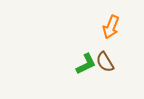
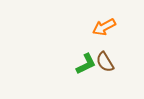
orange arrow: moved 7 px left; rotated 40 degrees clockwise
